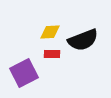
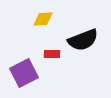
yellow diamond: moved 7 px left, 13 px up
